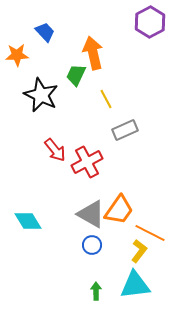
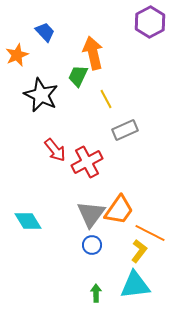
orange star: rotated 20 degrees counterclockwise
green trapezoid: moved 2 px right, 1 px down
gray triangle: rotated 36 degrees clockwise
green arrow: moved 2 px down
